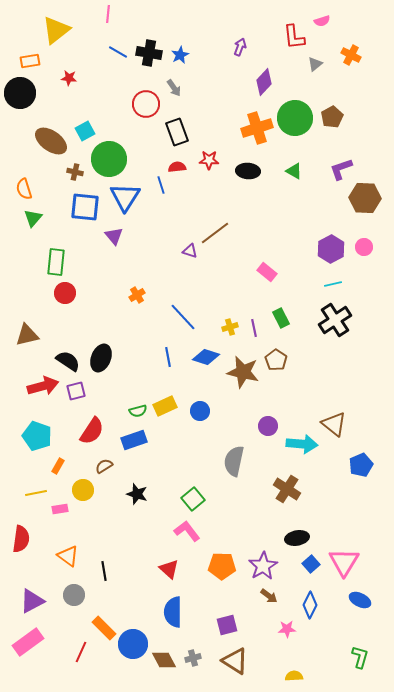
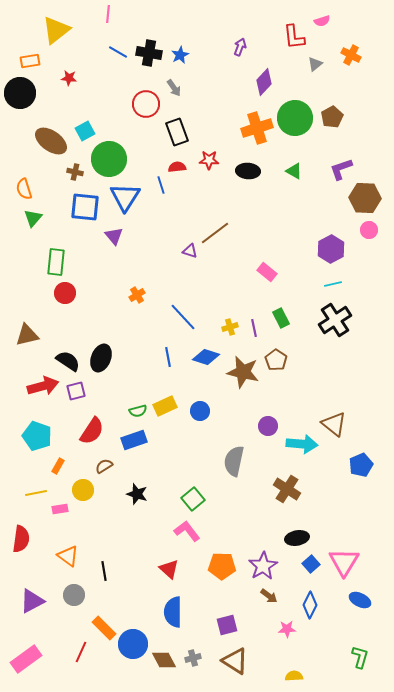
pink circle at (364, 247): moved 5 px right, 17 px up
pink rectangle at (28, 642): moved 2 px left, 17 px down
